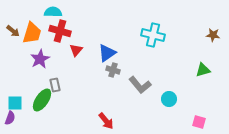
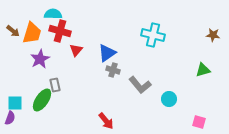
cyan semicircle: moved 2 px down
